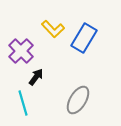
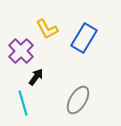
yellow L-shape: moved 6 px left; rotated 15 degrees clockwise
